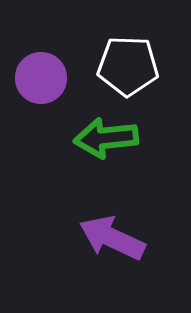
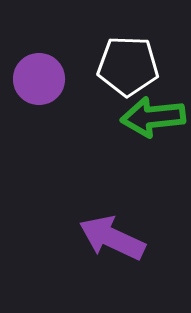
purple circle: moved 2 px left, 1 px down
green arrow: moved 47 px right, 21 px up
